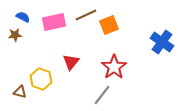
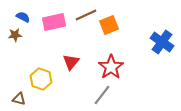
red star: moved 3 px left
brown triangle: moved 1 px left, 7 px down
